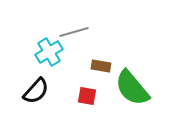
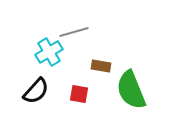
green semicircle: moved 1 px left, 2 px down; rotated 18 degrees clockwise
red square: moved 8 px left, 2 px up
